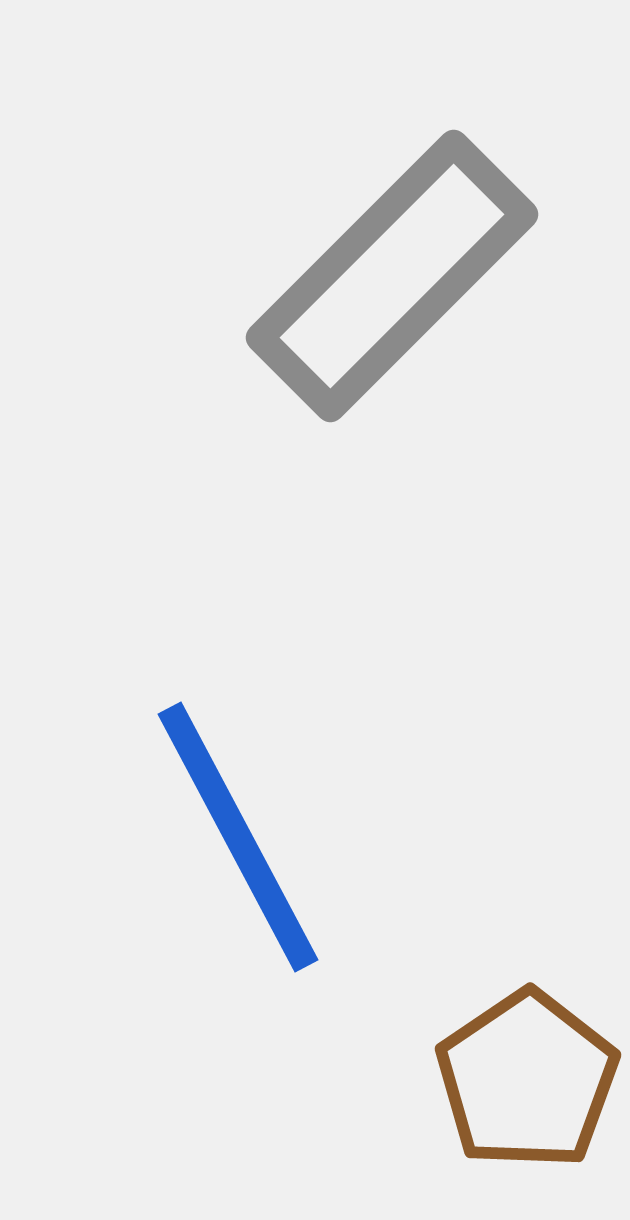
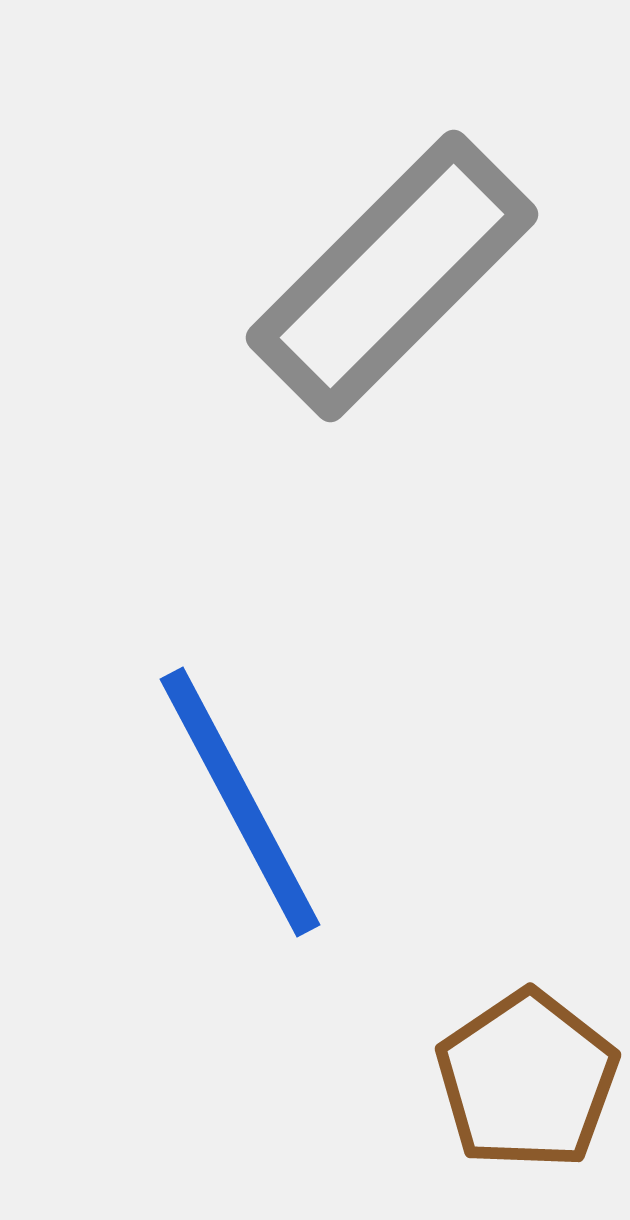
blue line: moved 2 px right, 35 px up
